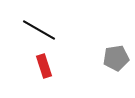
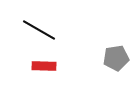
red rectangle: rotated 70 degrees counterclockwise
